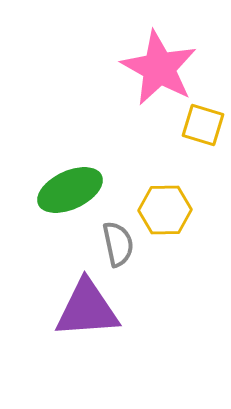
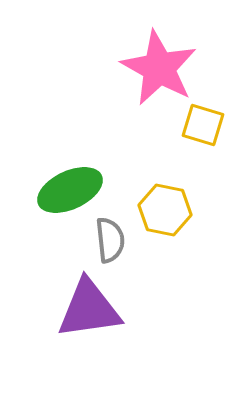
yellow hexagon: rotated 12 degrees clockwise
gray semicircle: moved 8 px left, 4 px up; rotated 6 degrees clockwise
purple triangle: moved 2 px right; rotated 4 degrees counterclockwise
